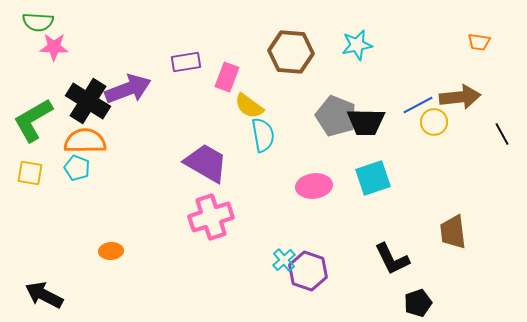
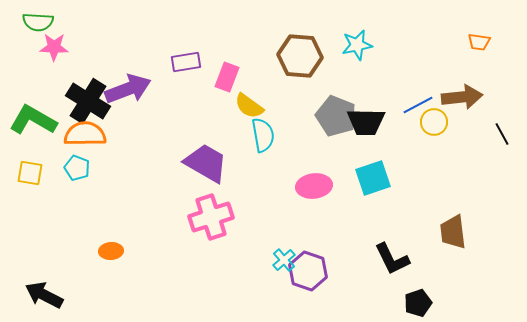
brown hexagon: moved 9 px right, 4 px down
brown arrow: moved 2 px right
green L-shape: rotated 60 degrees clockwise
orange semicircle: moved 7 px up
